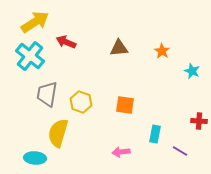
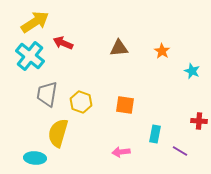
red arrow: moved 3 px left, 1 px down
